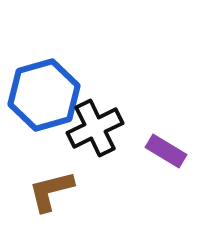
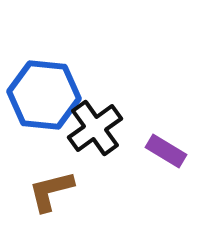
blue hexagon: rotated 22 degrees clockwise
black cross: rotated 10 degrees counterclockwise
